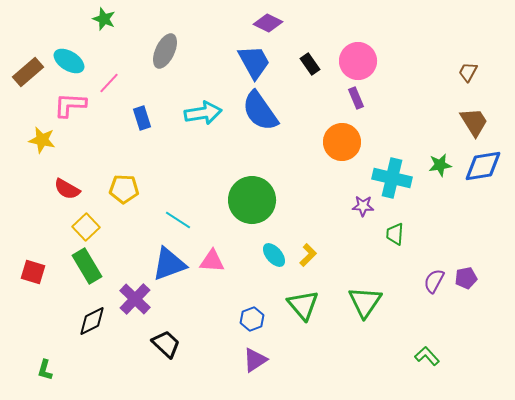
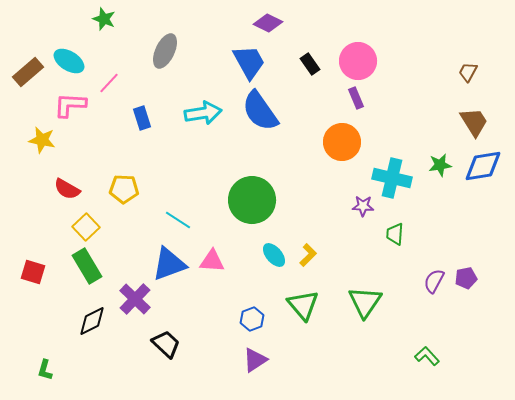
blue trapezoid at (254, 62): moved 5 px left
